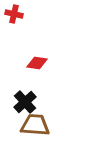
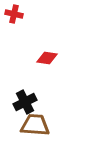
red diamond: moved 10 px right, 5 px up
black cross: rotated 15 degrees clockwise
